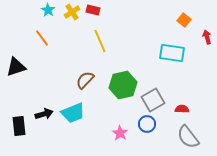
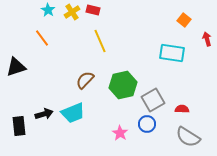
red arrow: moved 2 px down
gray semicircle: rotated 20 degrees counterclockwise
